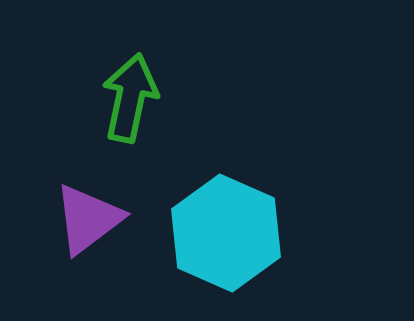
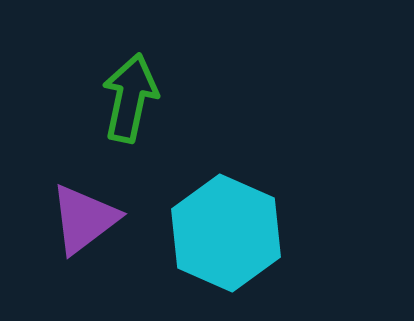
purple triangle: moved 4 px left
